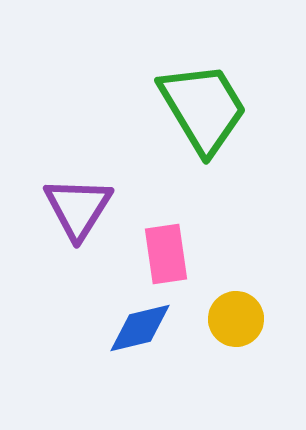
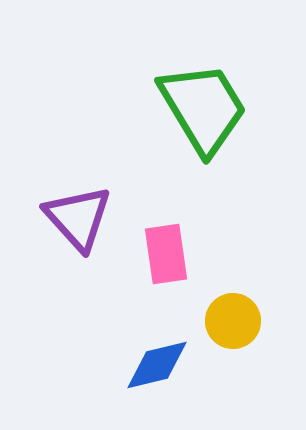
purple triangle: moved 10 px down; rotated 14 degrees counterclockwise
yellow circle: moved 3 px left, 2 px down
blue diamond: moved 17 px right, 37 px down
